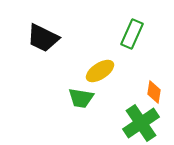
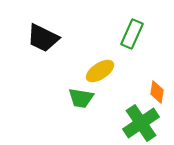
orange diamond: moved 3 px right
